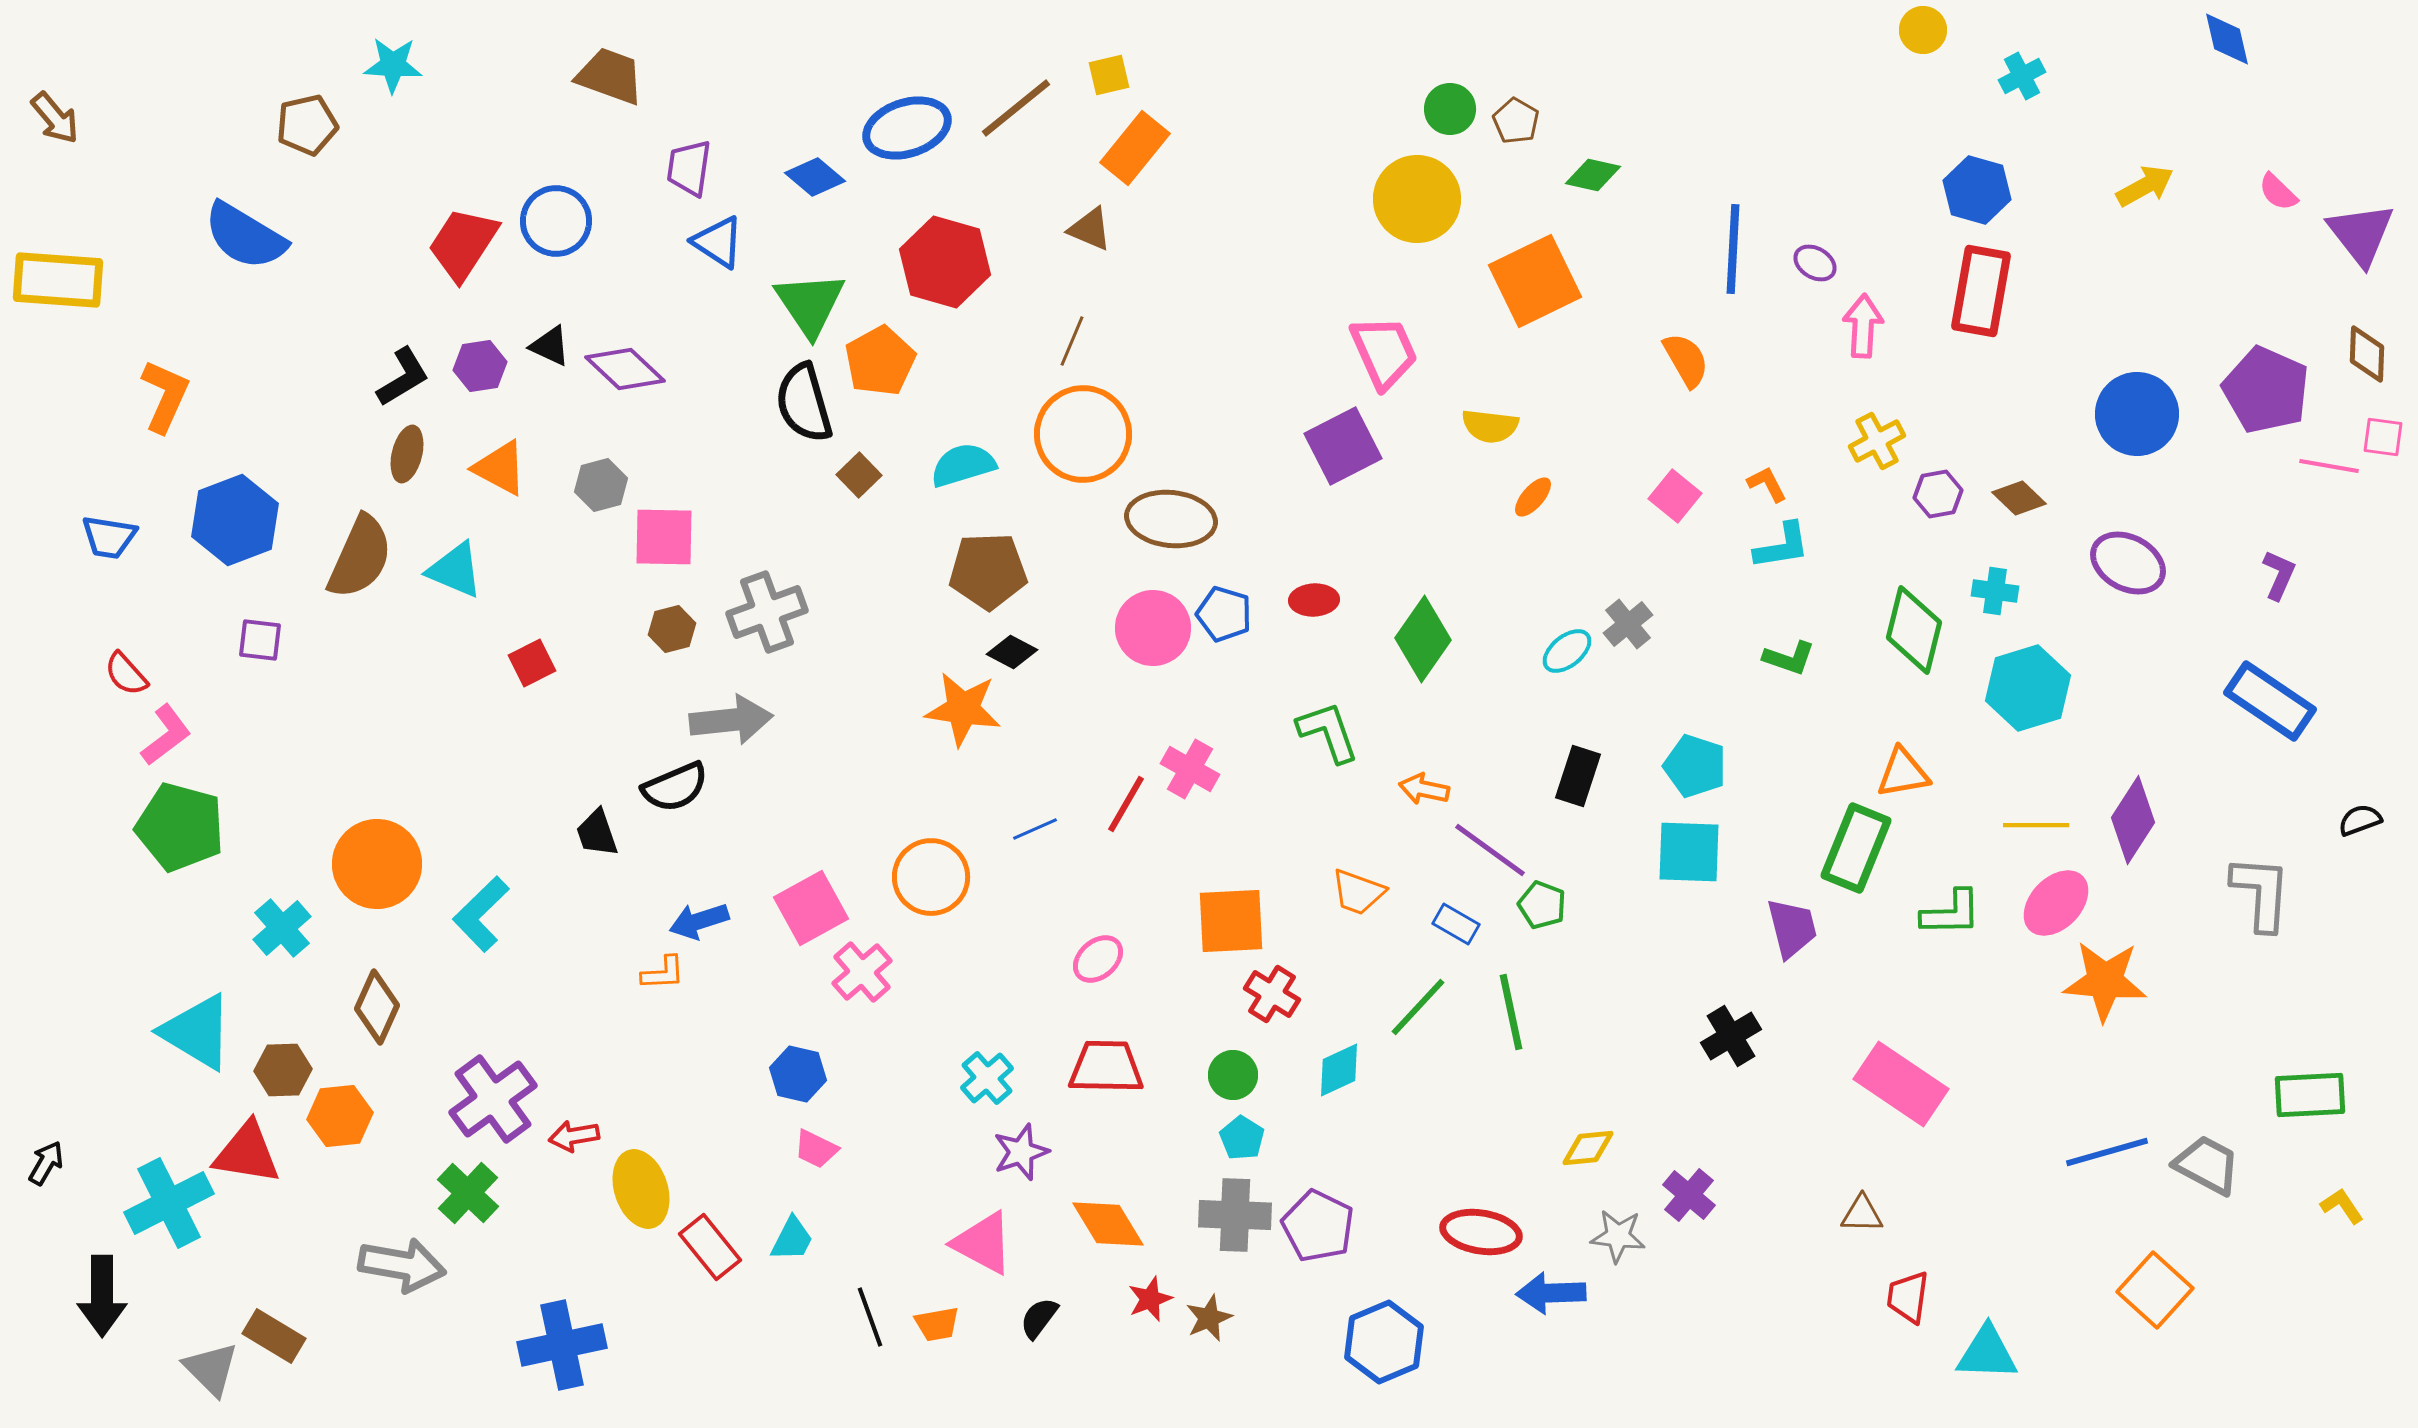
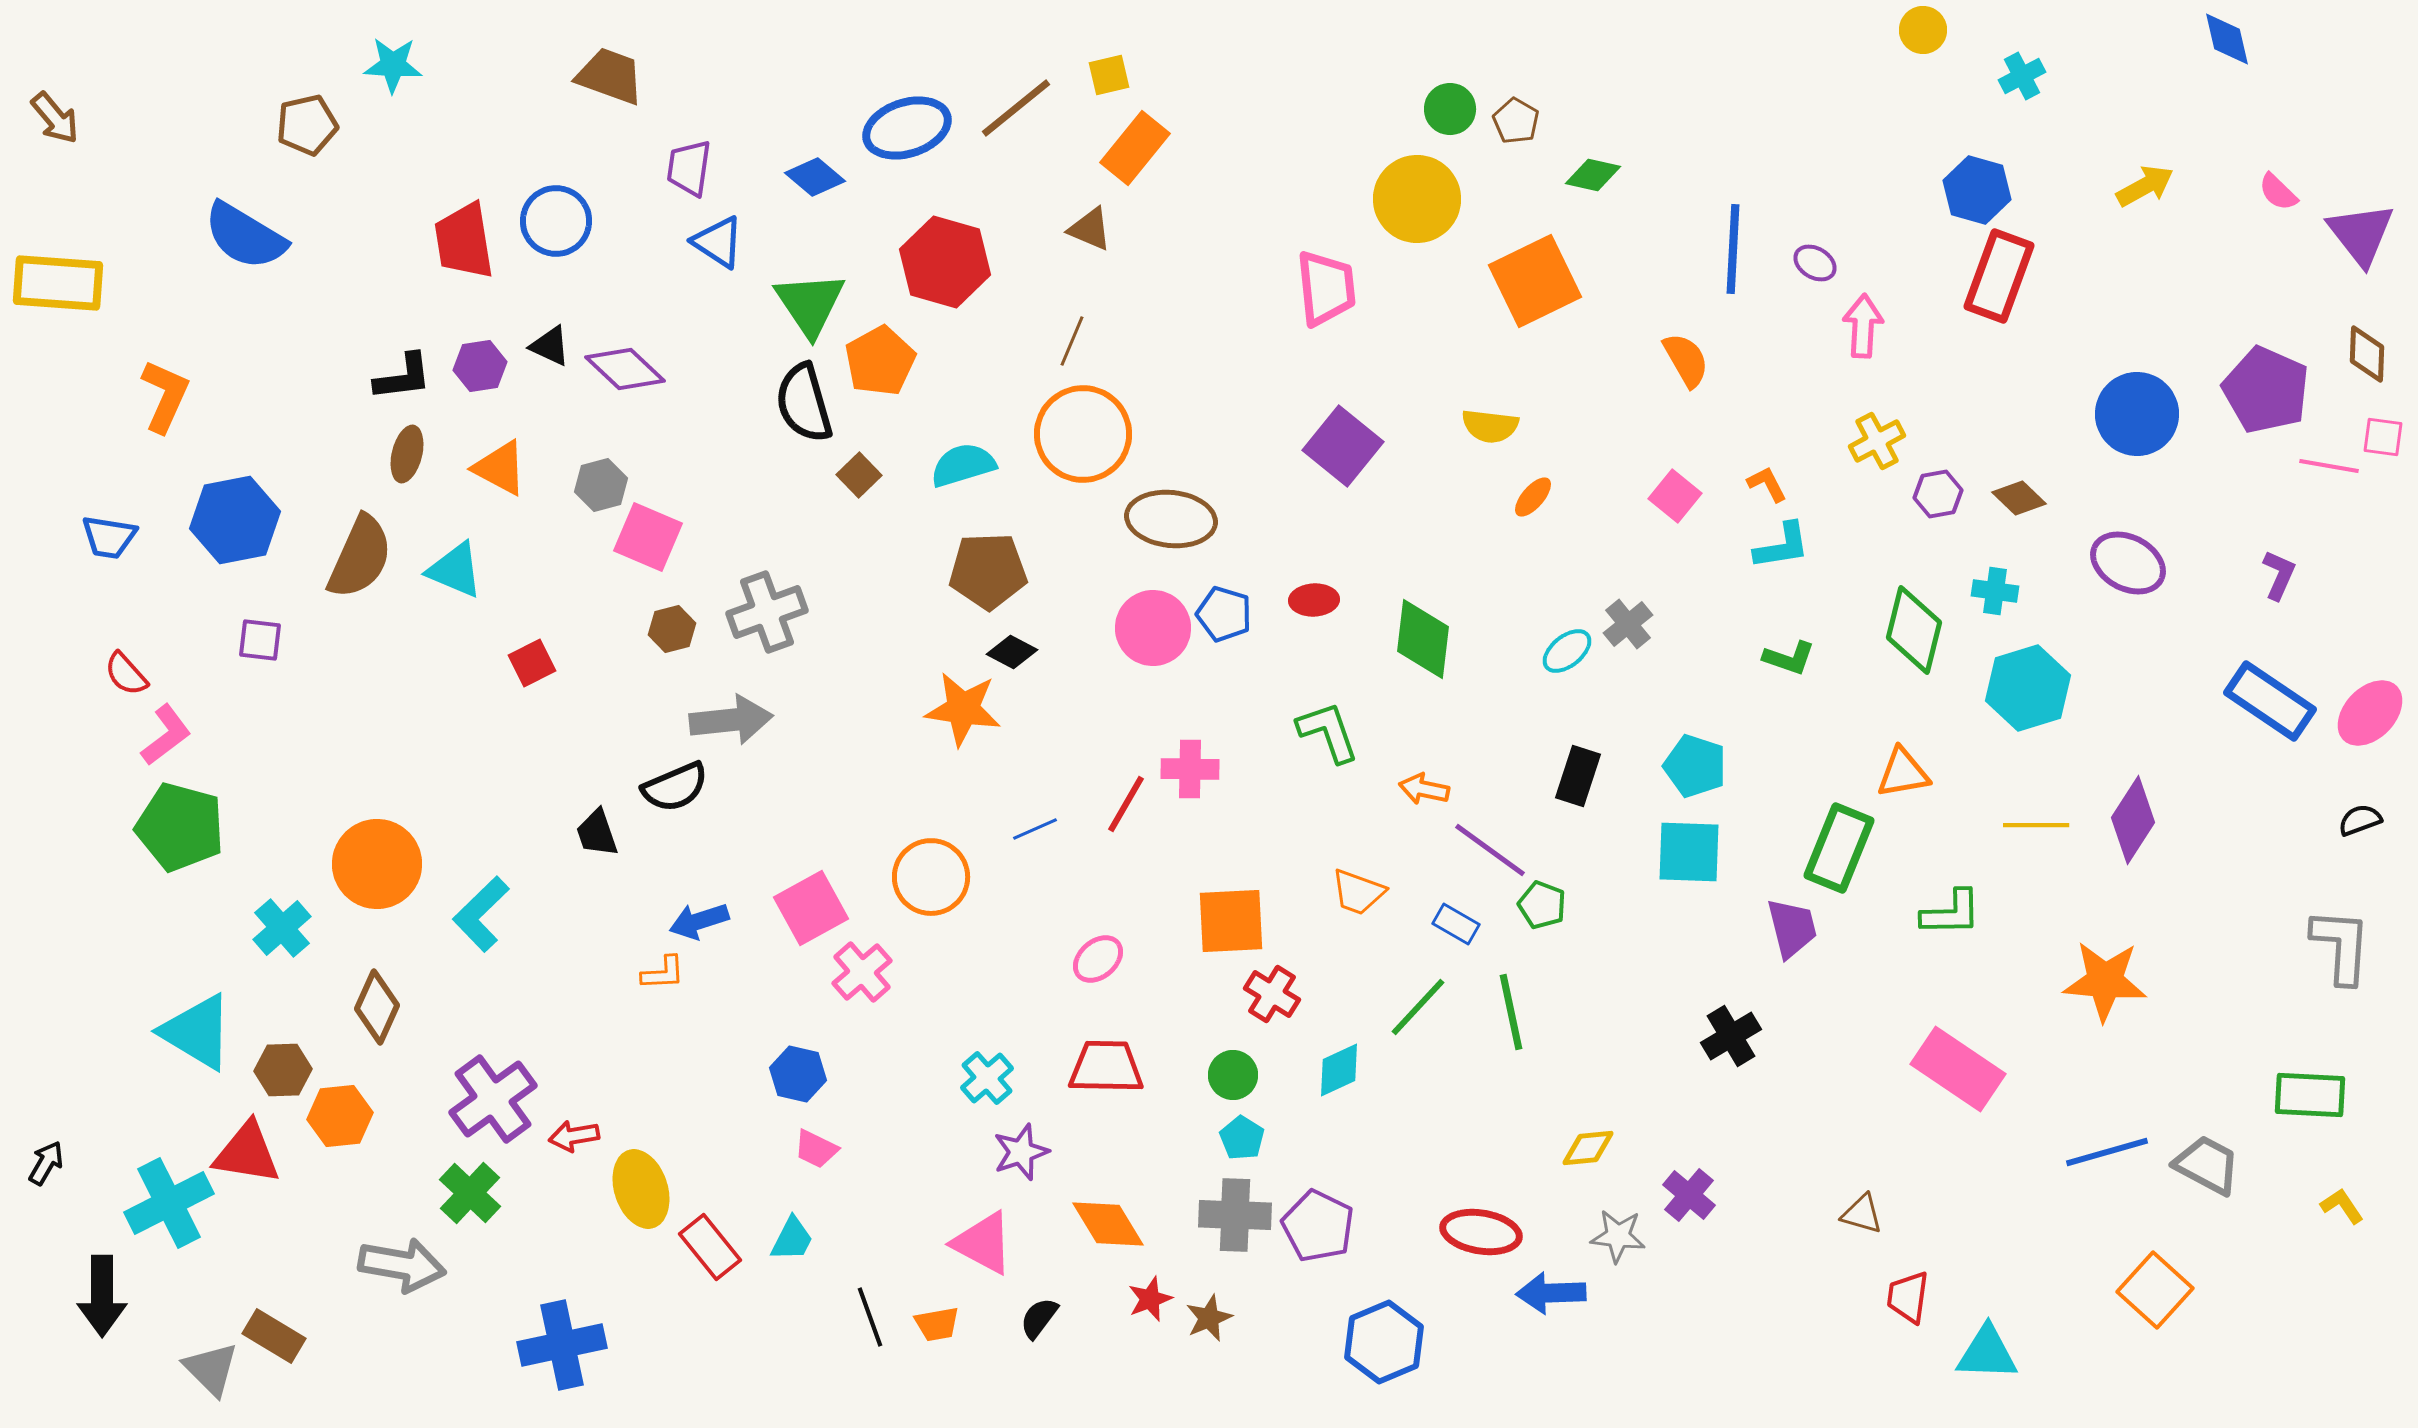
red trapezoid at (463, 244): moved 1 px right, 3 px up; rotated 42 degrees counterclockwise
yellow rectangle at (58, 280): moved 3 px down
red rectangle at (1981, 291): moved 18 px right, 15 px up; rotated 10 degrees clockwise
pink trapezoid at (1384, 352): moved 58 px left, 64 px up; rotated 18 degrees clockwise
black L-shape at (403, 377): rotated 24 degrees clockwise
purple square at (1343, 446): rotated 24 degrees counterclockwise
blue hexagon at (235, 520): rotated 10 degrees clockwise
pink square at (664, 537): moved 16 px left; rotated 22 degrees clockwise
green diamond at (1423, 639): rotated 28 degrees counterclockwise
pink cross at (1190, 769): rotated 28 degrees counterclockwise
green rectangle at (1856, 848): moved 17 px left
gray L-shape at (2261, 893): moved 80 px right, 53 px down
pink ellipse at (2056, 903): moved 314 px right, 190 px up
pink rectangle at (1901, 1084): moved 57 px right, 15 px up
green rectangle at (2310, 1095): rotated 6 degrees clockwise
green cross at (468, 1193): moved 2 px right
brown triangle at (1862, 1214): rotated 15 degrees clockwise
